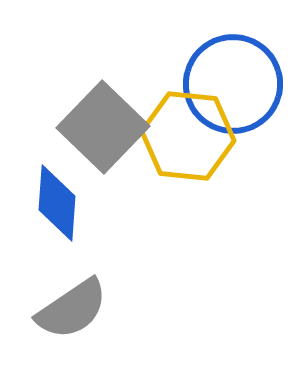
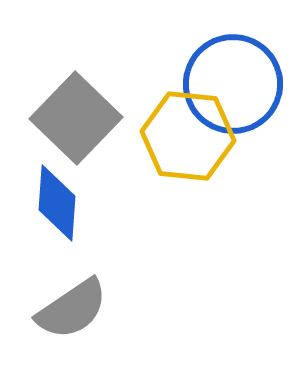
gray square: moved 27 px left, 9 px up
